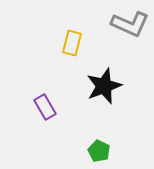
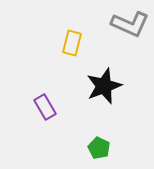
green pentagon: moved 3 px up
